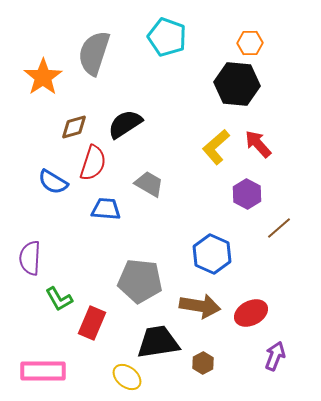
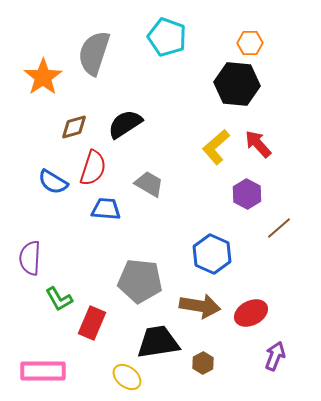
red semicircle: moved 5 px down
